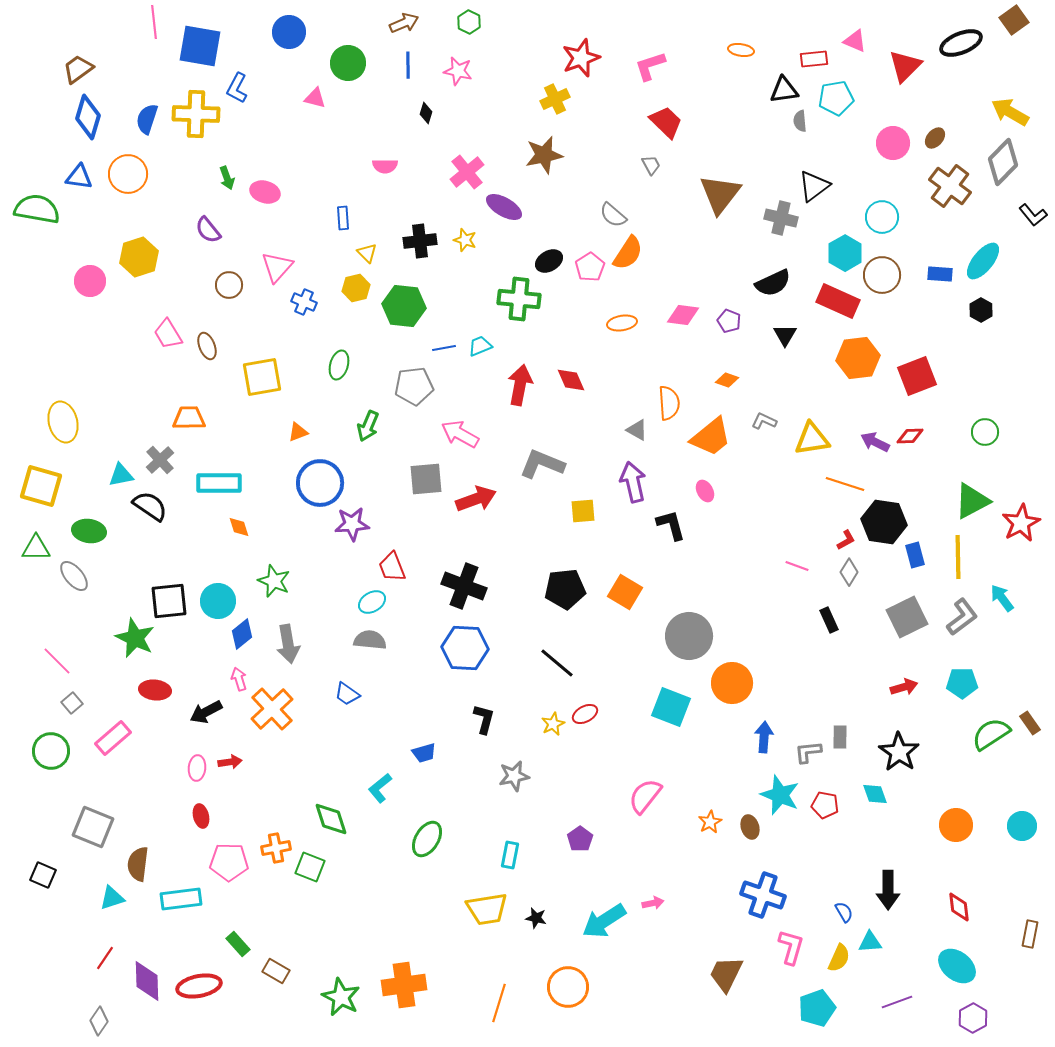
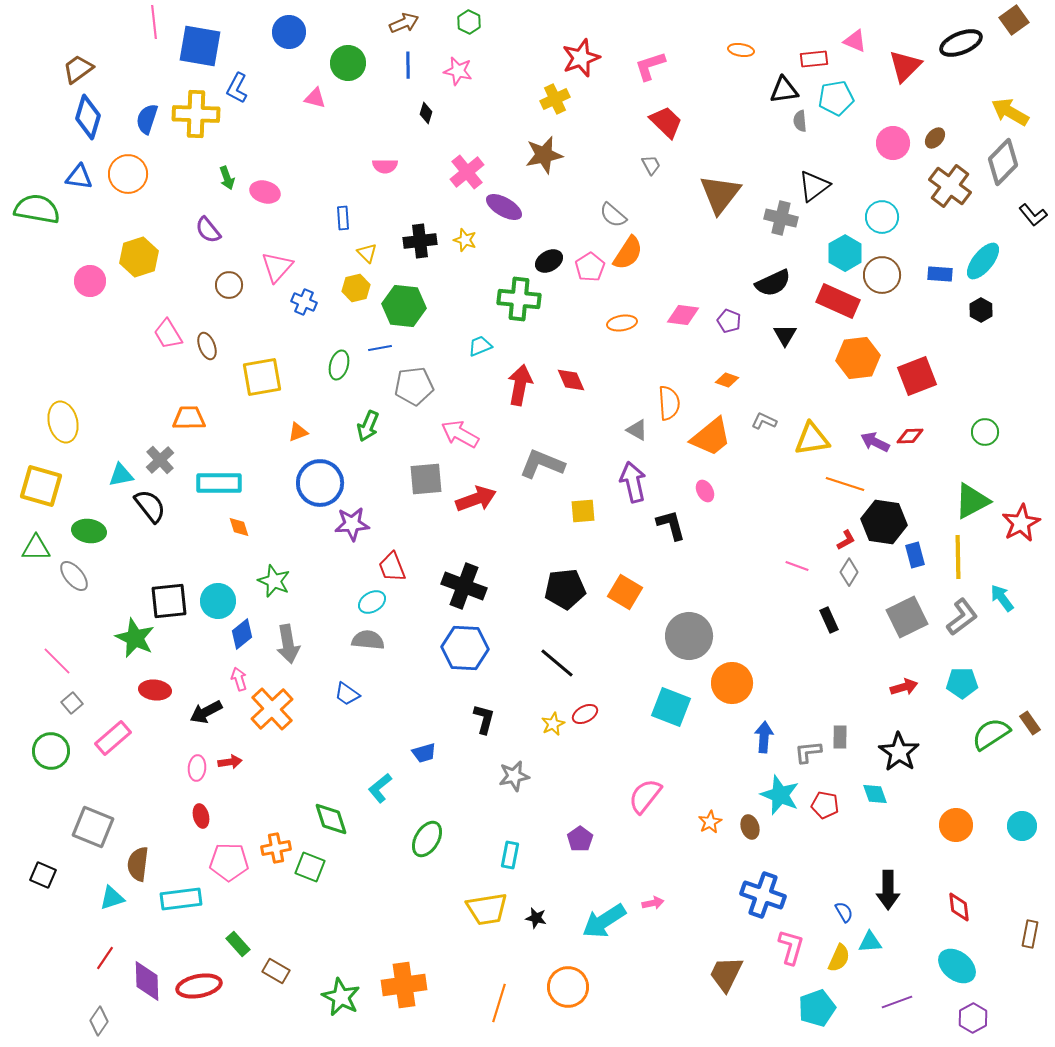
blue line at (444, 348): moved 64 px left
black semicircle at (150, 506): rotated 18 degrees clockwise
gray semicircle at (370, 640): moved 2 px left
